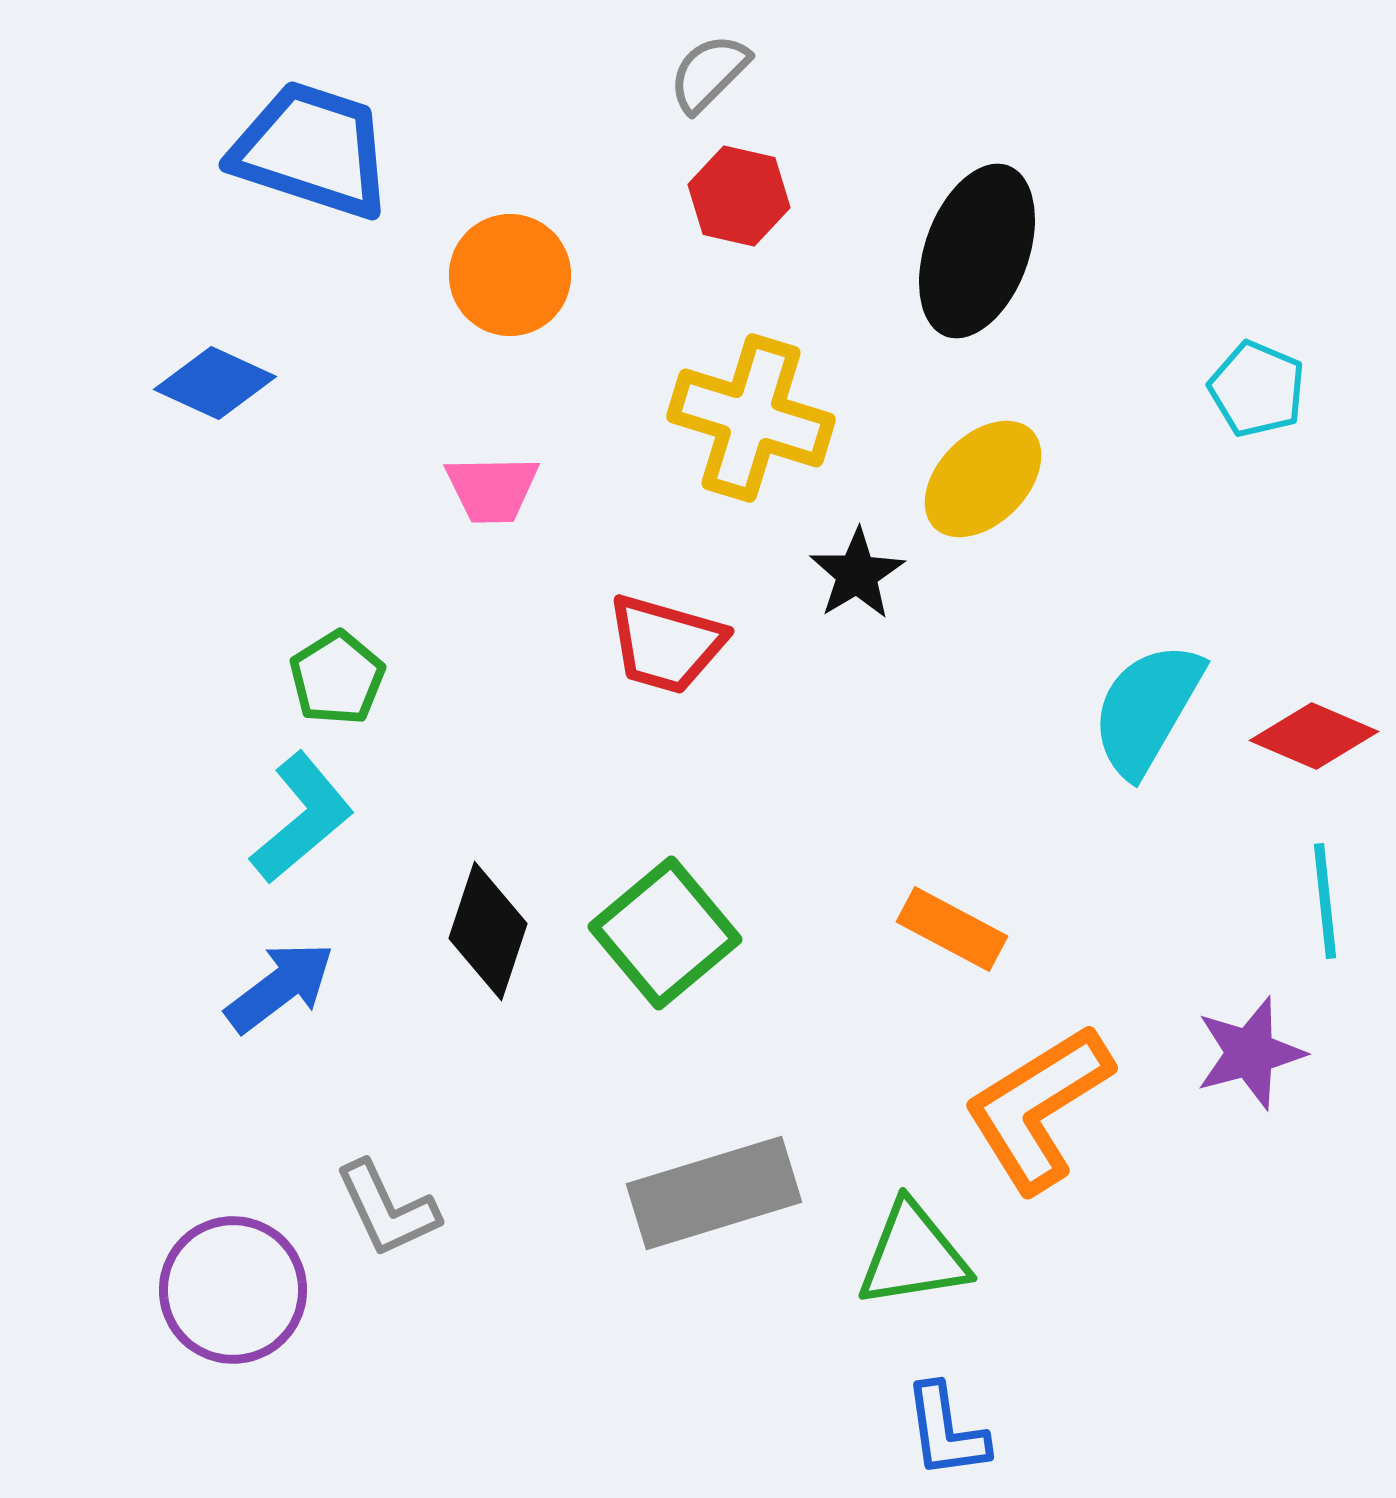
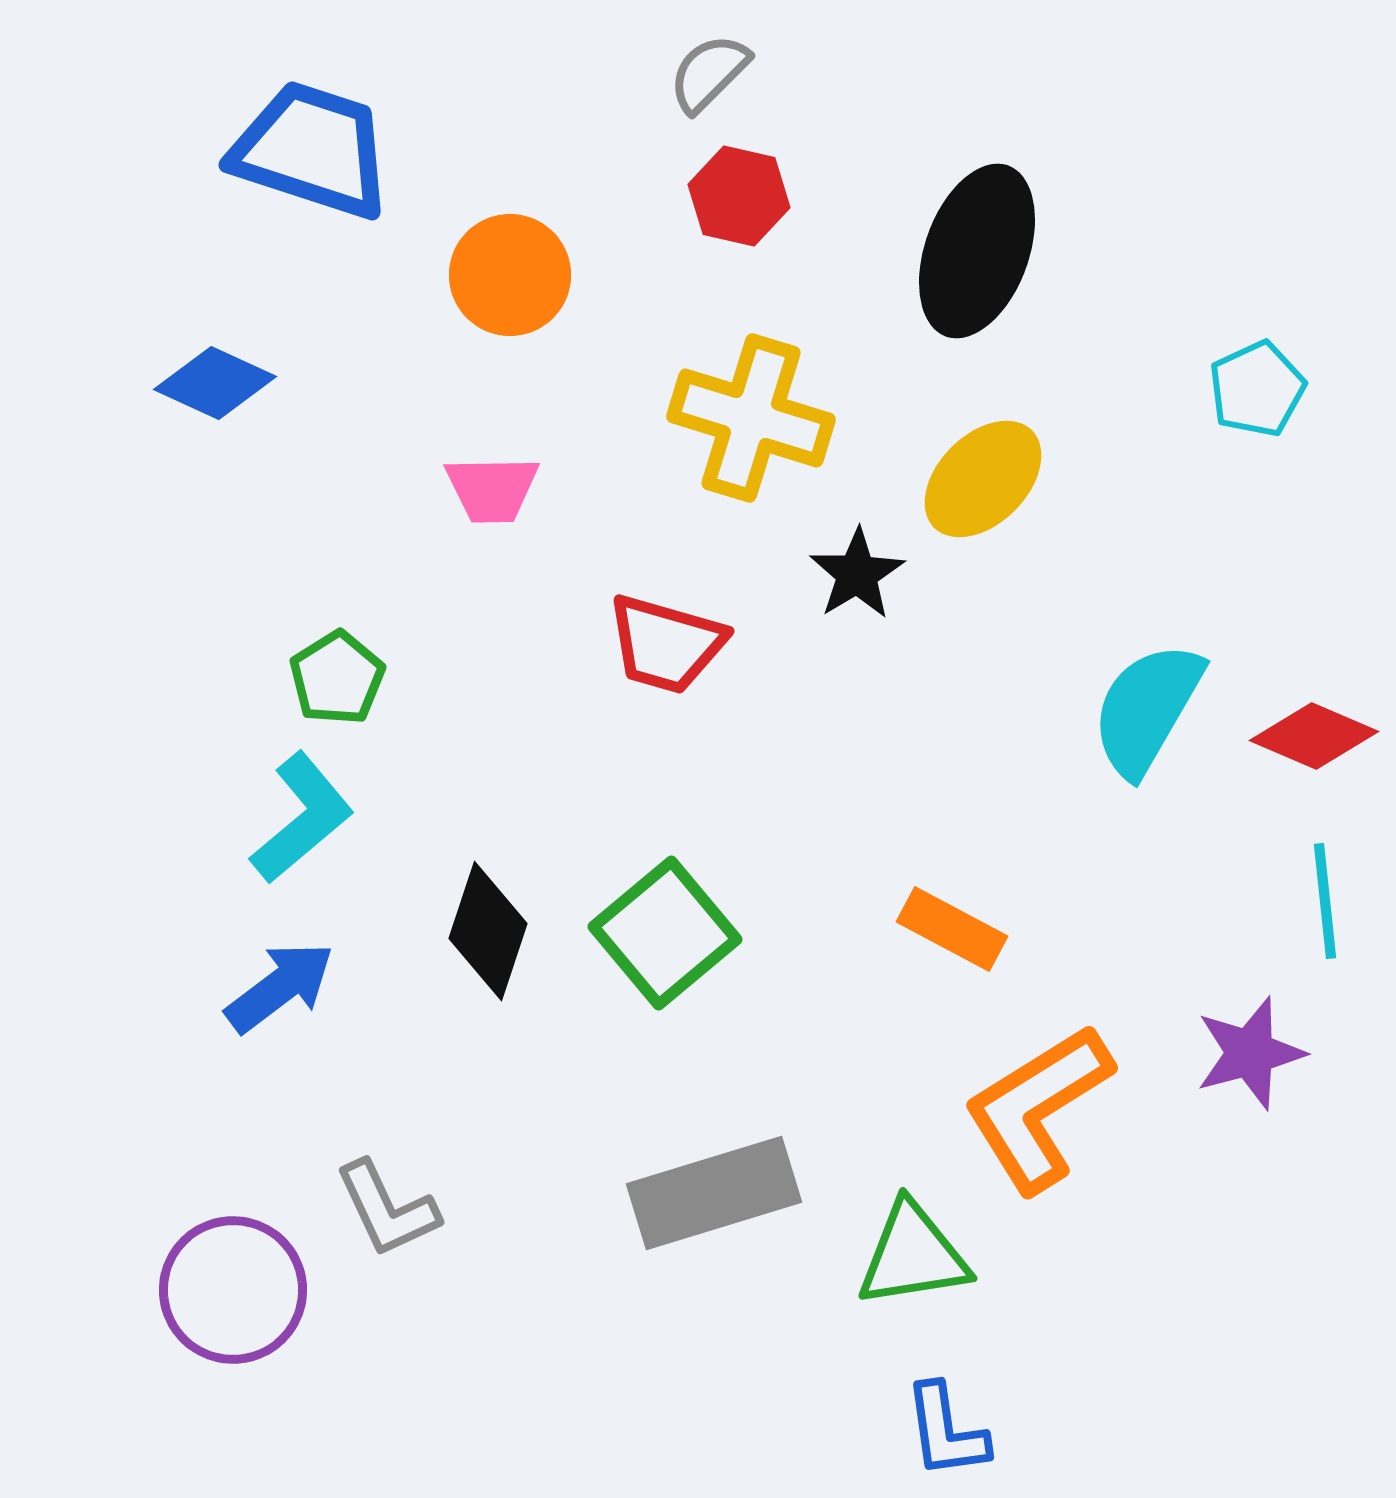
cyan pentagon: rotated 24 degrees clockwise
